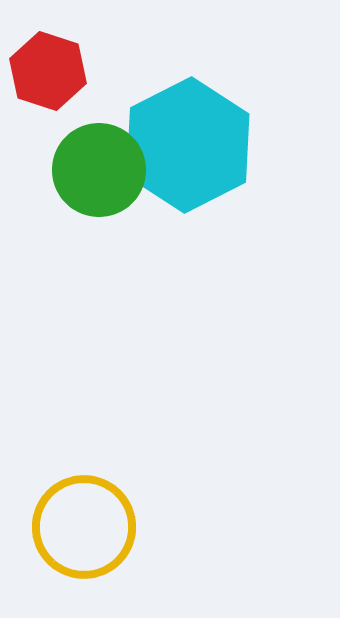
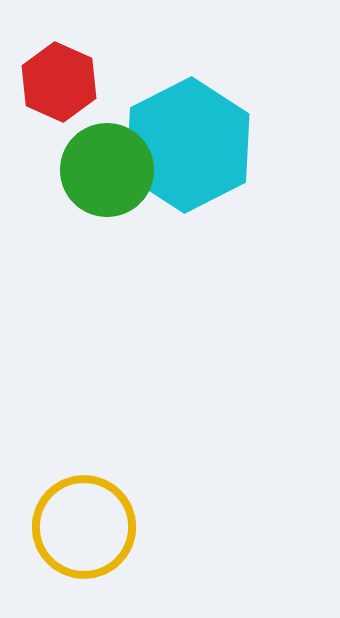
red hexagon: moved 11 px right, 11 px down; rotated 6 degrees clockwise
green circle: moved 8 px right
